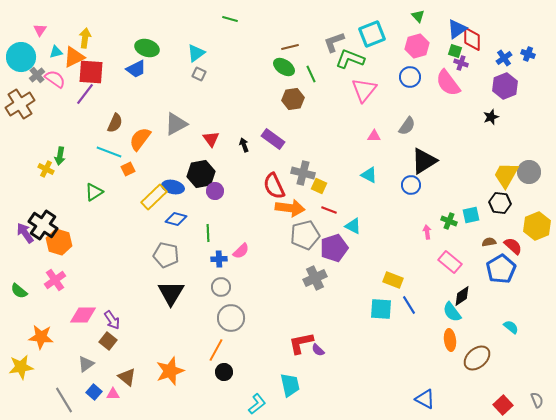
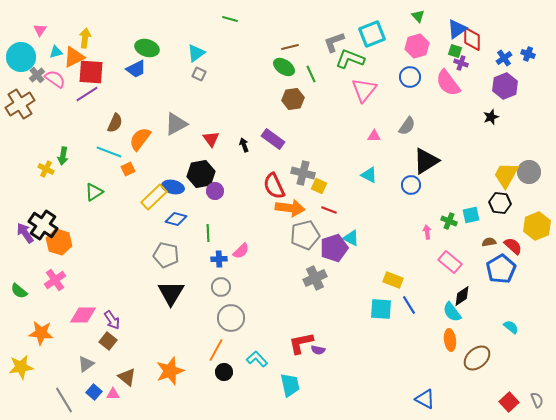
purple line at (85, 94): moved 2 px right; rotated 20 degrees clockwise
green arrow at (60, 156): moved 3 px right
black triangle at (424, 161): moved 2 px right
cyan triangle at (353, 226): moved 2 px left, 12 px down
orange star at (41, 337): moved 4 px up
purple semicircle at (318, 350): rotated 32 degrees counterclockwise
cyan L-shape at (257, 404): moved 45 px up; rotated 95 degrees counterclockwise
red square at (503, 405): moved 6 px right, 3 px up
